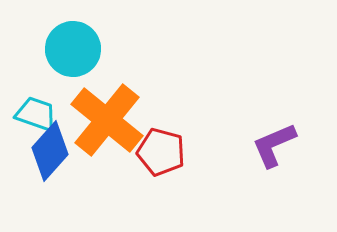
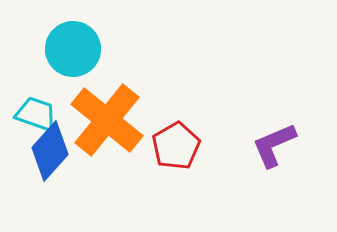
red pentagon: moved 15 px right, 6 px up; rotated 27 degrees clockwise
